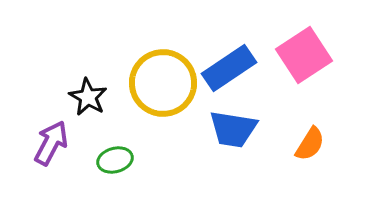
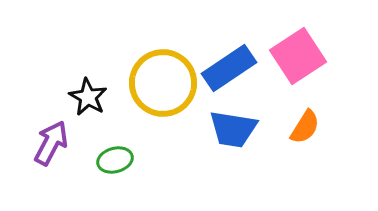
pink square: moved 6 px left, 1 px down
orange semicircle: moved 5 px left, 17 px up
